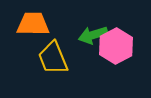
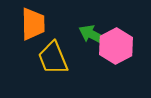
orange trapezoid: rotated 88 degrees clockwise
green arrow: rotated 44 degrees clockwise
